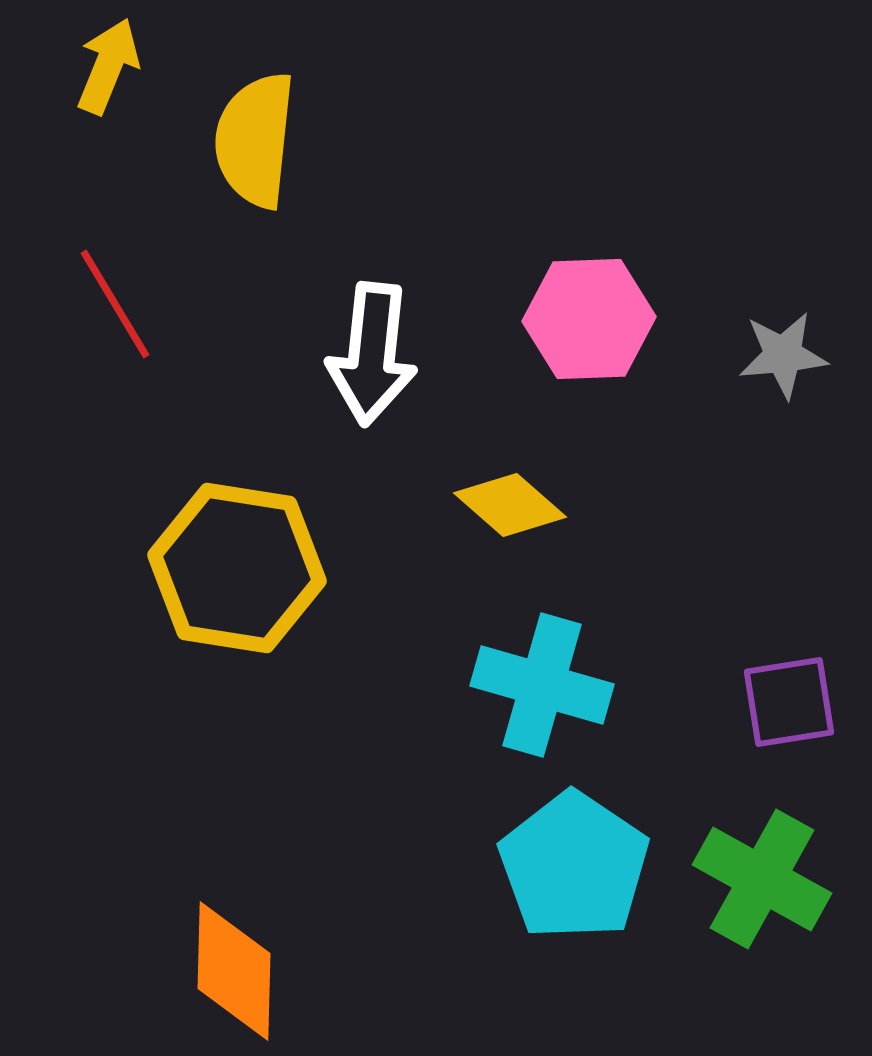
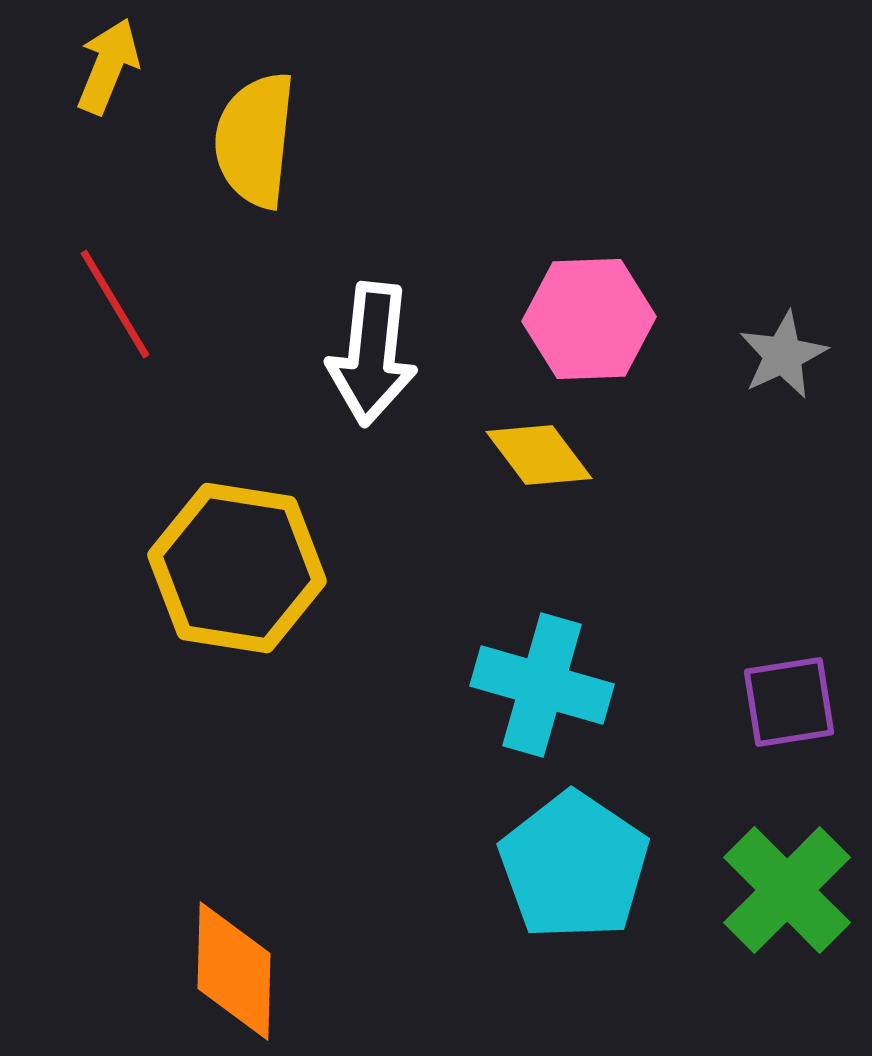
gray star: rotated 20 degrees counterclockwise
yellow diamond: moved 29 px right, 50 px up; rotated 12 degrees clockwise
green cross: moved 25 px right, 11 px down; rotated 16 degrees clockwise
